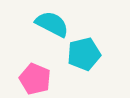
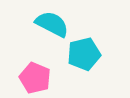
pink pentagon: moved 1 px up
